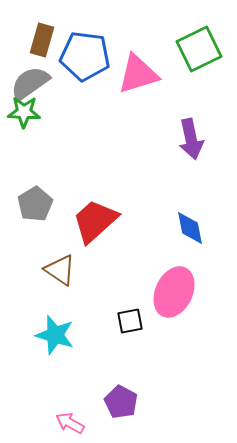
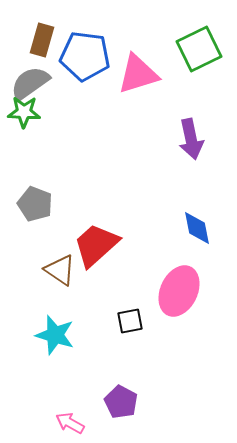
gray pentagon: rotated 20 degrees counterclockwise
red trapezoid: moved 1 px right, 24 px down
blue diamond: moved 7 px right
pink ellipse: moved 5 px right, 1 px up
